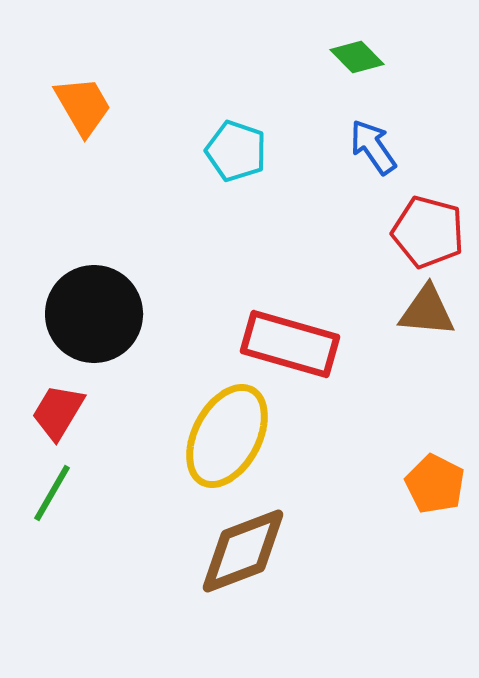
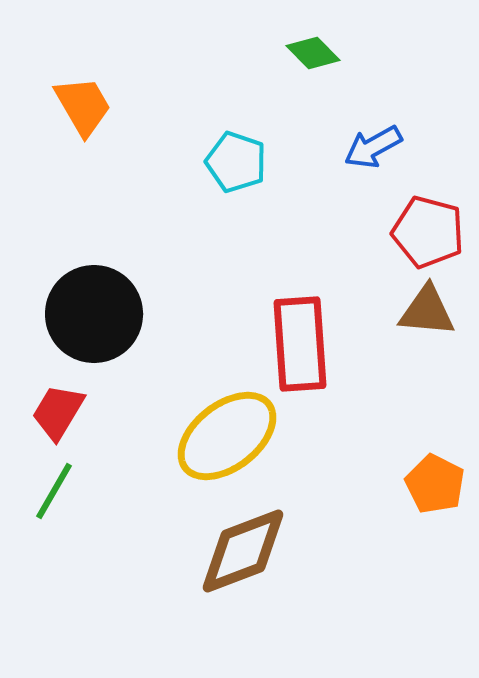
green diamond: moved 44 px left, 4 px up
blue arrow: rotated 84 degrees counterclockwise
cyan pentagon: moved 11 px down
red rectangle: moved 10 px right; rotated 70 degrees clockwise
yellow ellipse: rotated 24 degrees clockwise
green line: moved 2 px right, 2 px up
